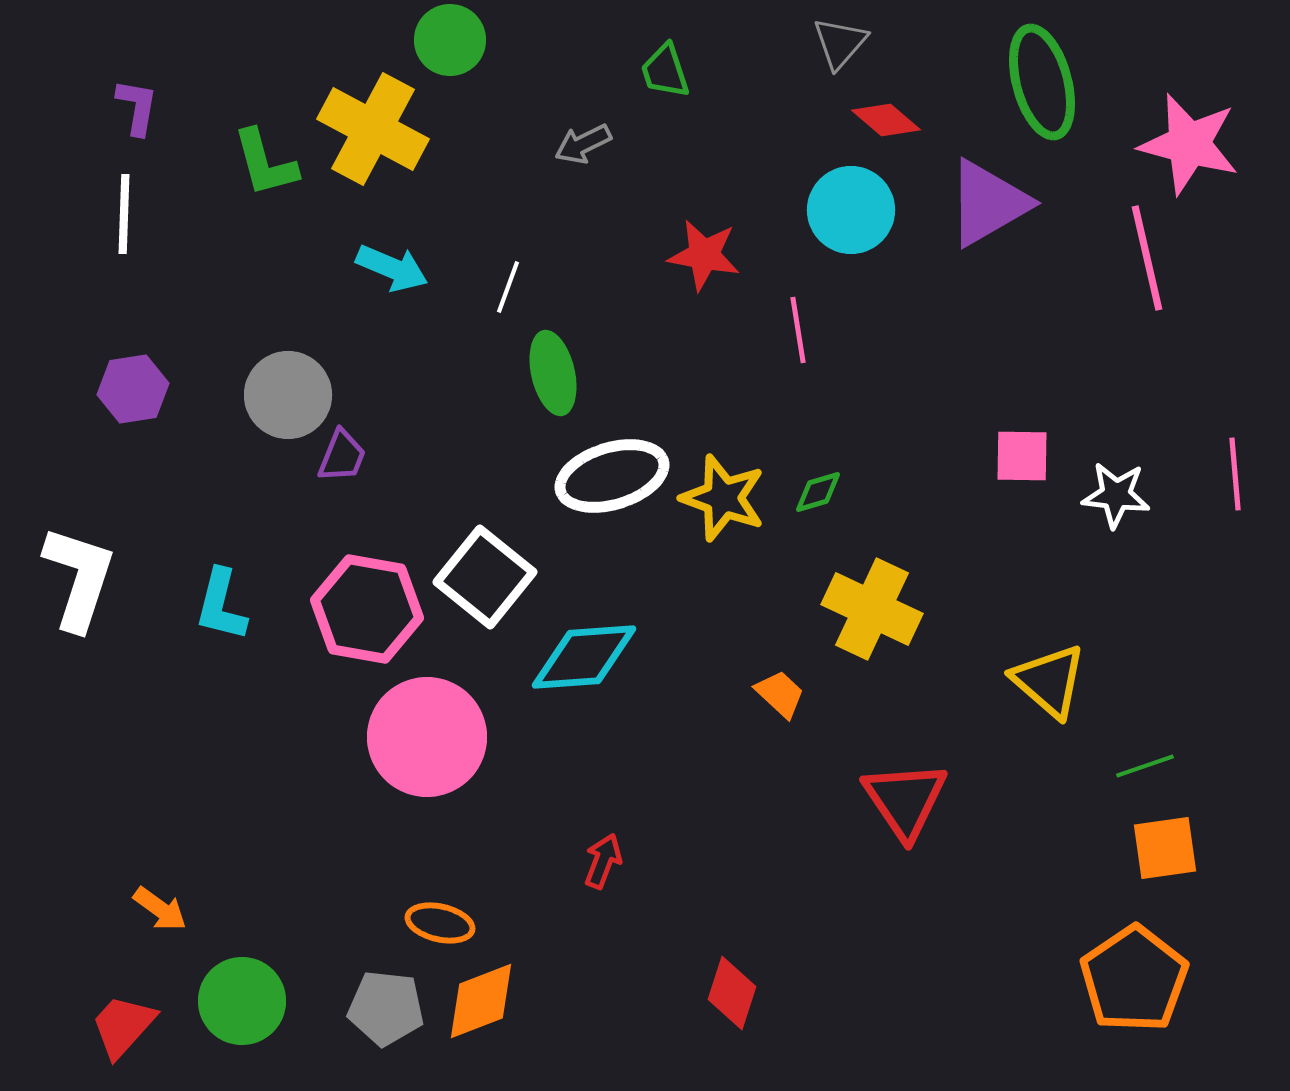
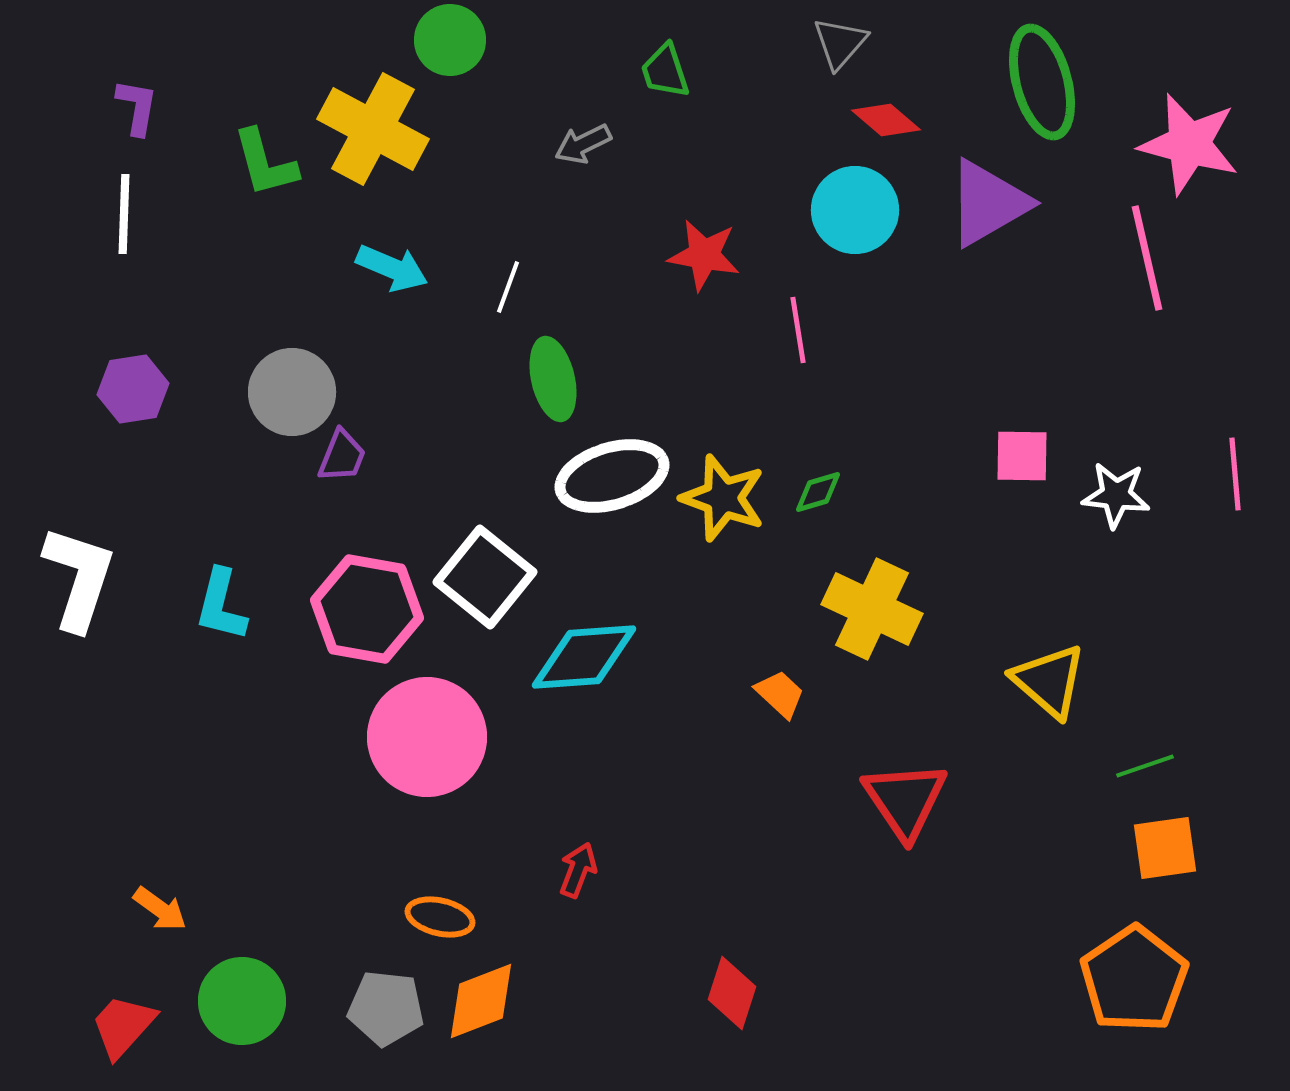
cyan circle at (851, 210): moved 4 px right
green ellipse at (553, 373): moved 6 px down
gray circle at (288, 395): moved 4 px right, 3 px up
red arrow at (603, 861): moved 25 px left, 9 px down
orange ellipse at (440, 923): moved 6 px up
